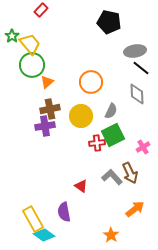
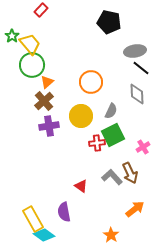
brown cross: moved 6 px left, 8 px up; rotated 30 degrees counterclockwise
purple cross: moved 4 px right
